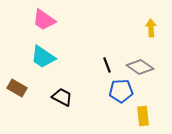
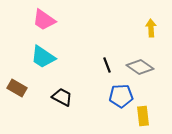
blue pentagon: moved 5 px down
